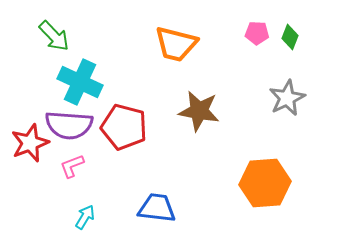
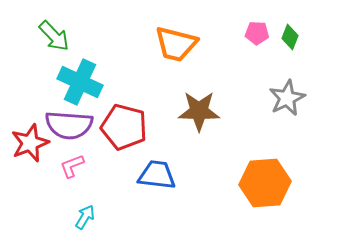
brown star: rotated 9 degrees counterclockwise
blue trapezoid: moved 33 px up
